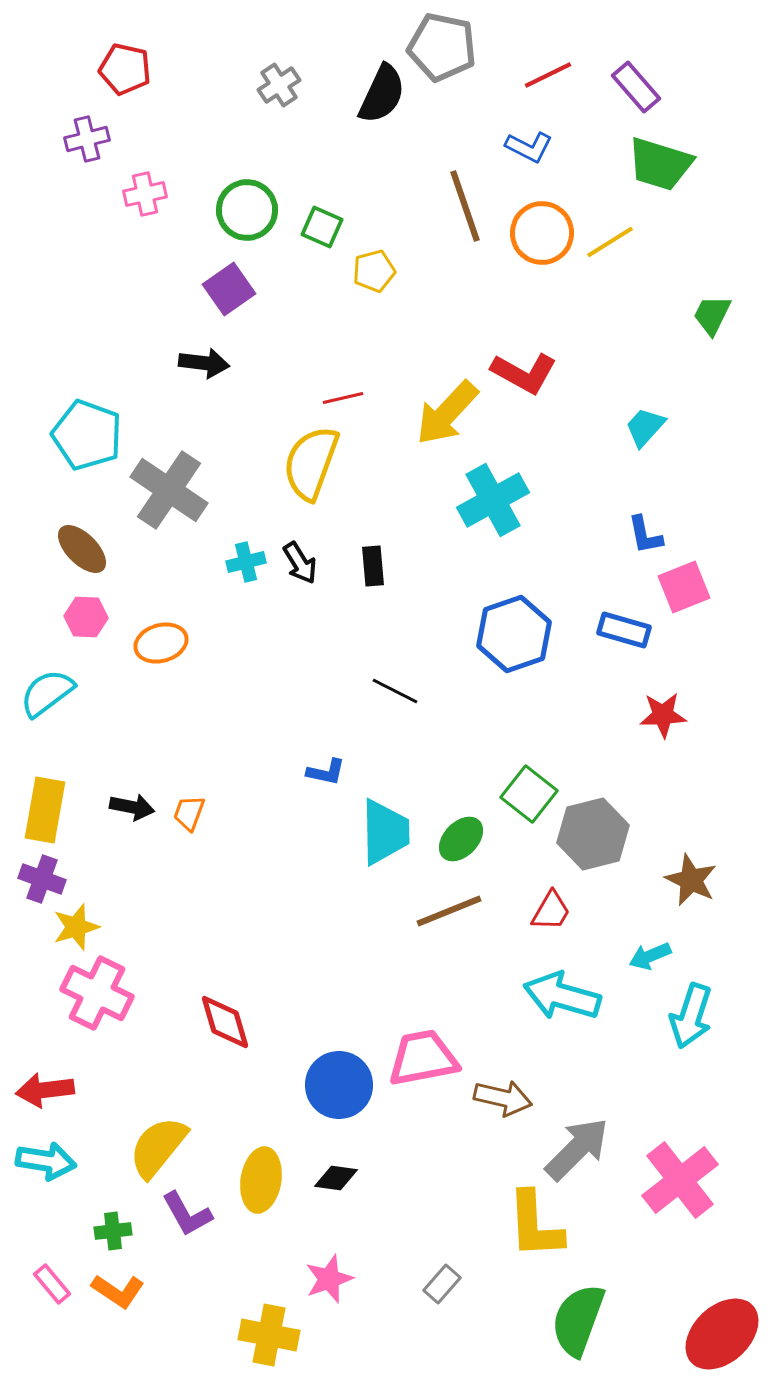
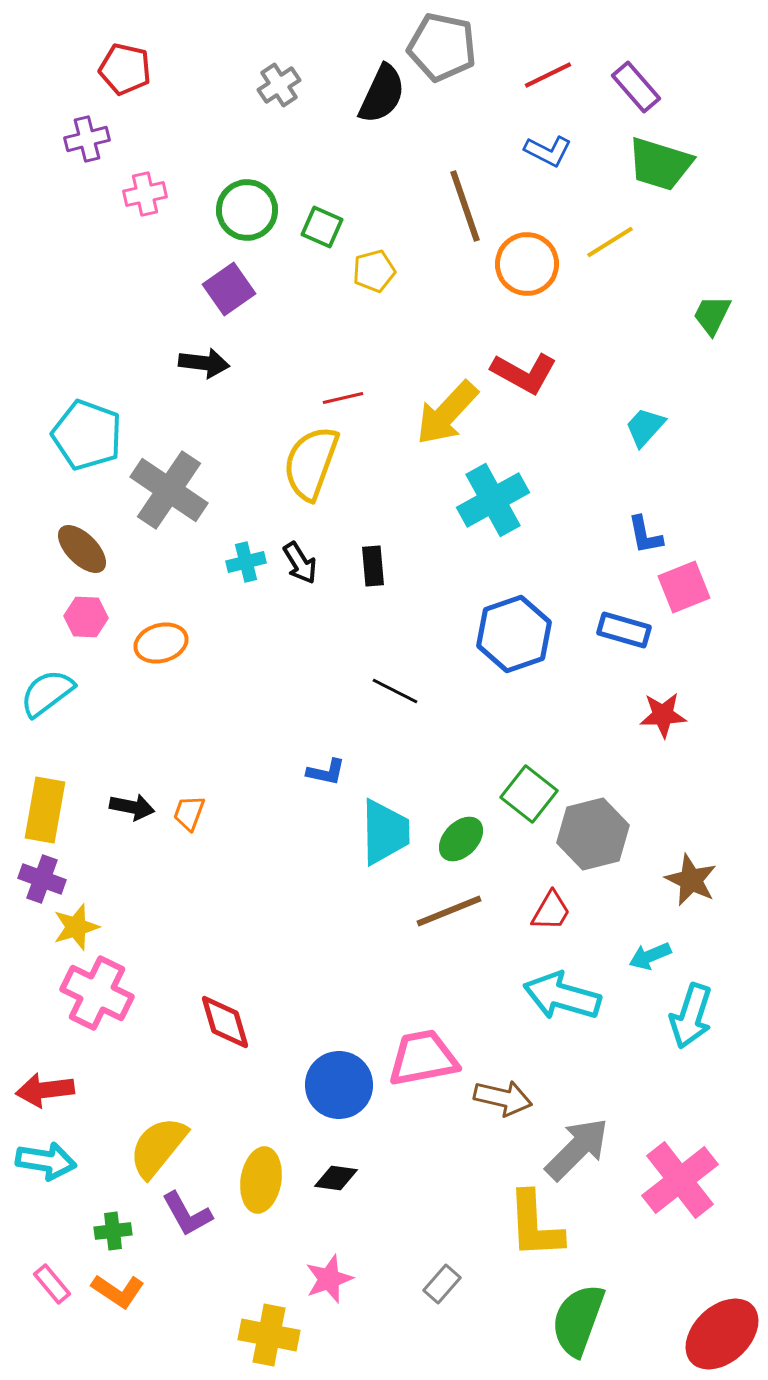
blue L-shape at (529, 147): moved 19 px right, 4 px down
orange circle at (542, 233): moved 15 px left, 31 px down
